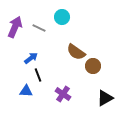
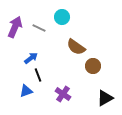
brown semicircle: moved 5 px up
blue triangle: rotated 24 degrees counterclockwise
